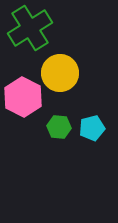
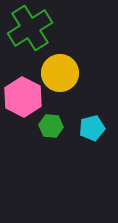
green hexagon: moved 8 px left, 1 px up
